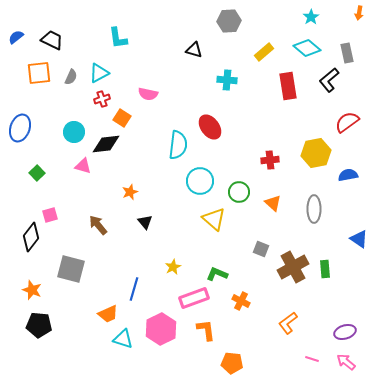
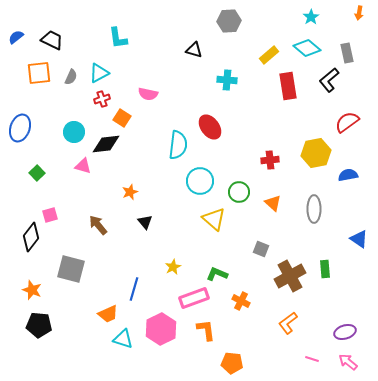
yellow rectangle at (264, 52): moved 5 px right, 3 px down
brown cross at (293, 267): moved 3 px left, 9 px down
pink arrow at (346, 362): moved 2 px right
